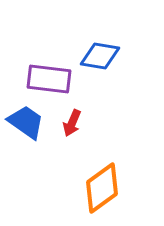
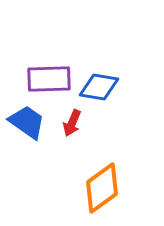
blue diamond: moved 1 px left, 31 px down
purple rectangle: rotated 9 degrees counterclockwise
blue trapezoid: moved 1 px right
